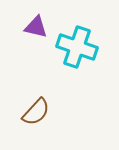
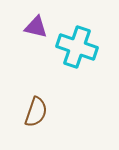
brown semicircle: rotated 24 degrees counterclockwise
